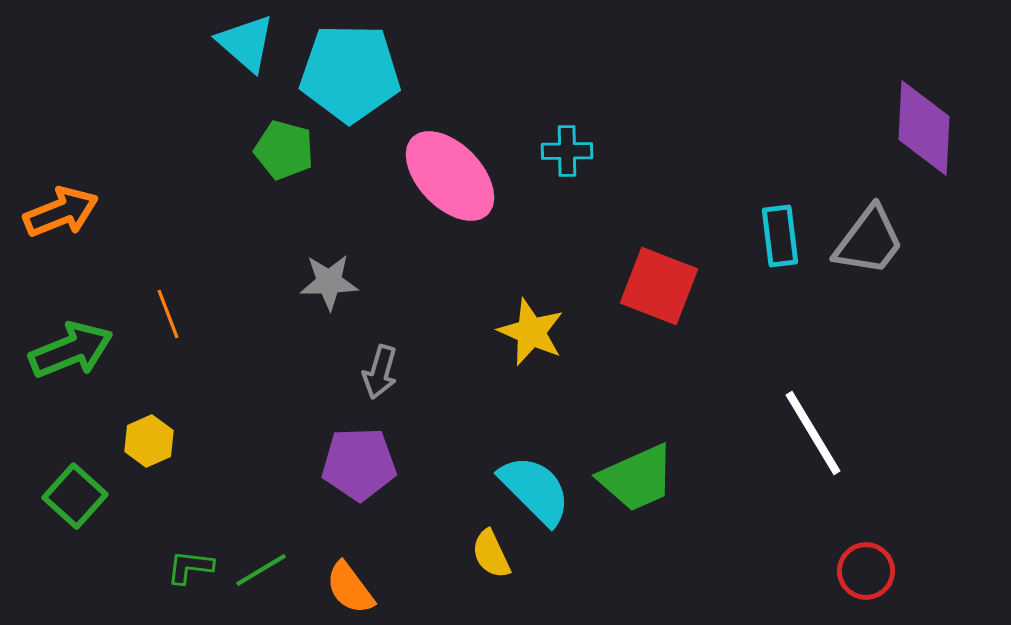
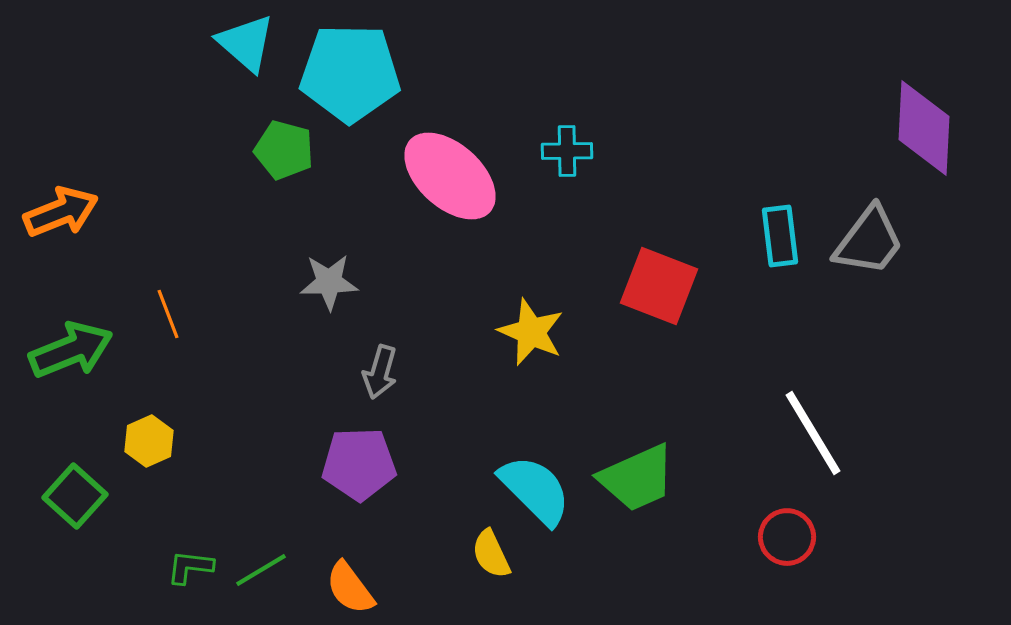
pink ellipse: rotated 4 degrees counterclockwise
red circle: moved 79 px left, 34 px up
